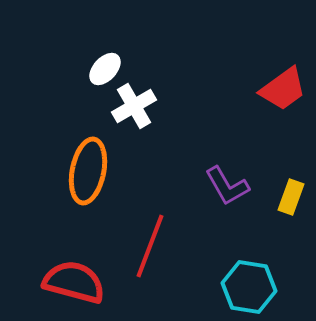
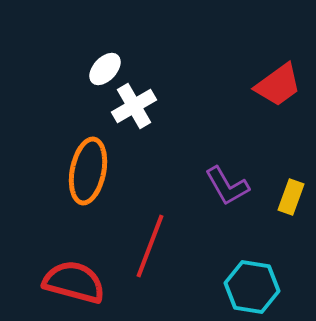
red trapezoid: moved 5 px left, 4 px up
cyan hexagon: moved 3 px right
